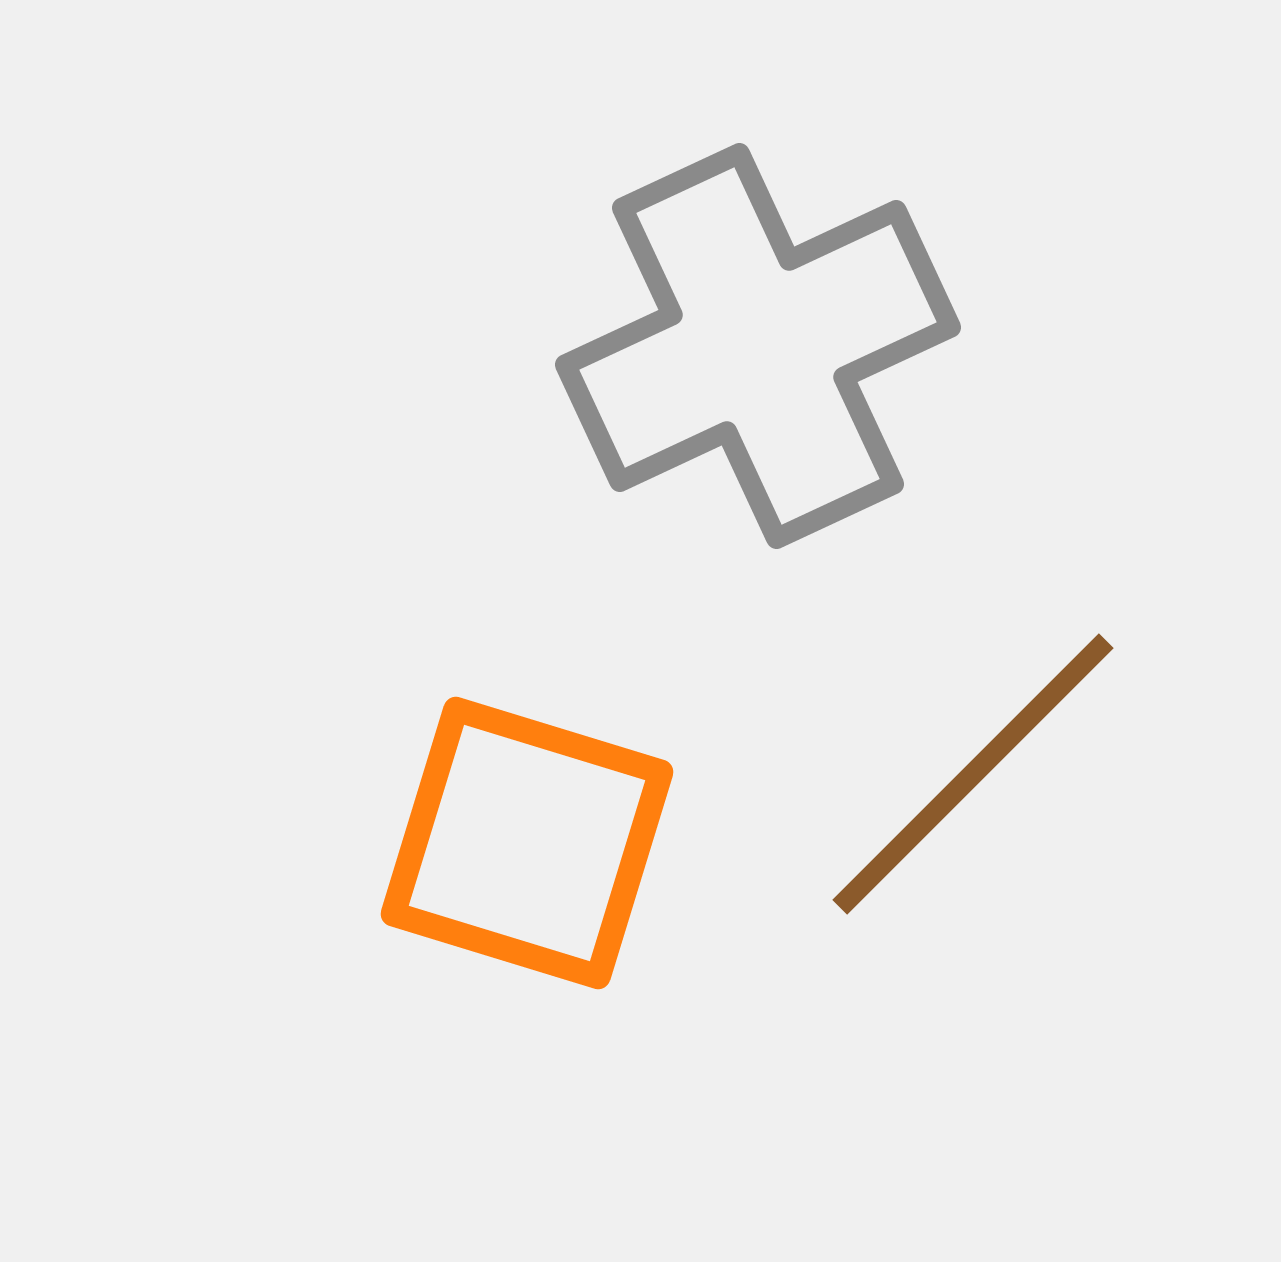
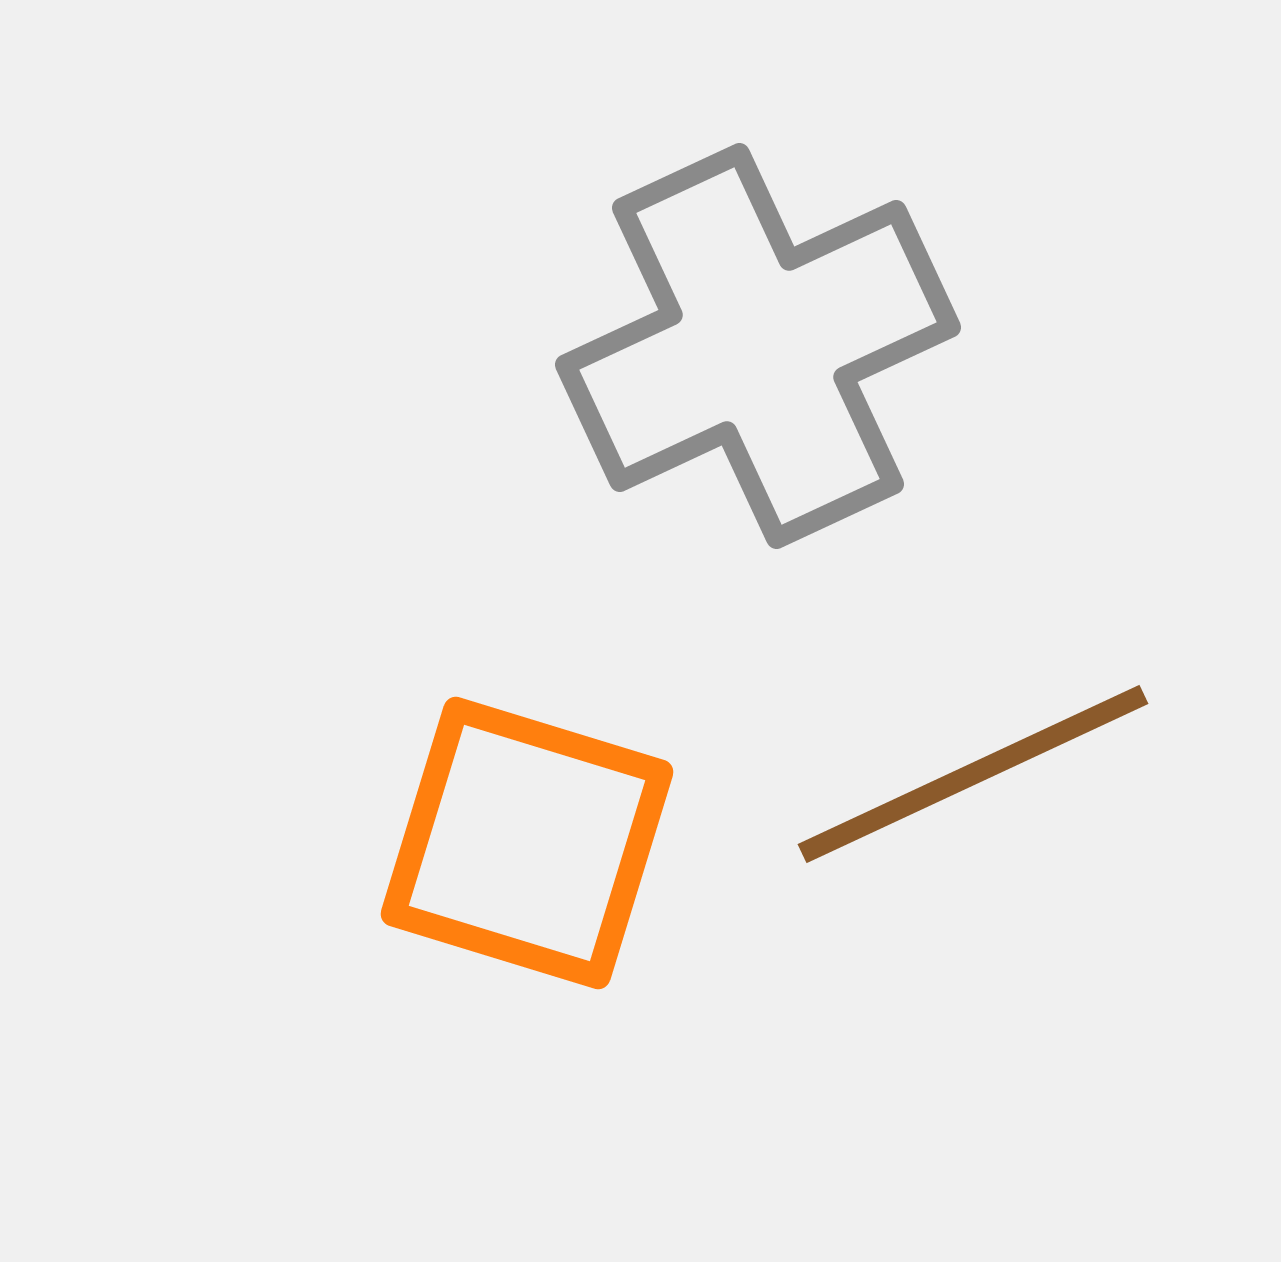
brown line: rotated 20 degrees clockwise
